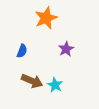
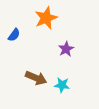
blue semicircle: moved 8 px left, 16 px up; rotated 16 degrees clockwise
brown arrow: moved 4 px right, 3 px up
cyan star: moved 7 px right; rotated 21 degrees counterclockwise
